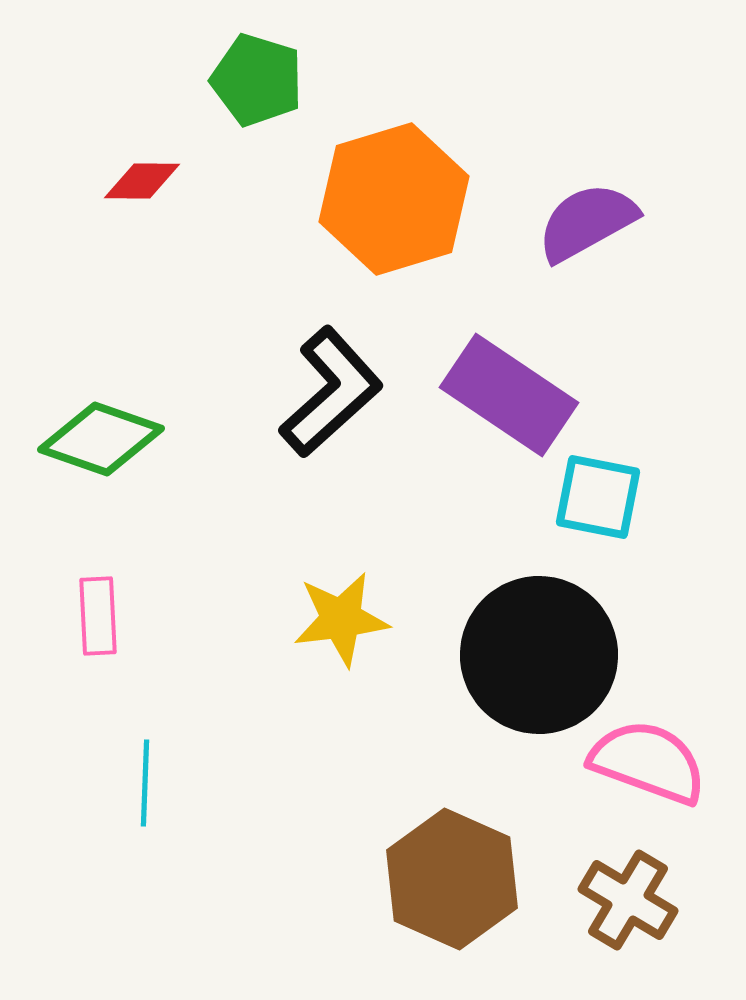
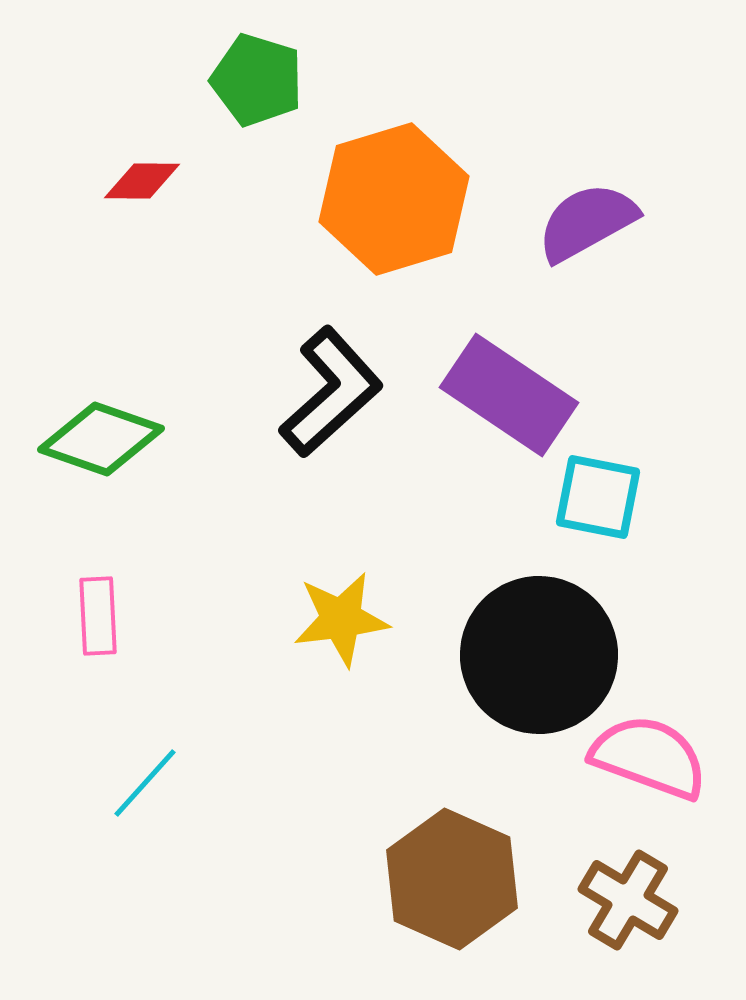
pink semicircle: moved 1 px right, 5 px up
cyan line: rotated 40 degrees clockwise
